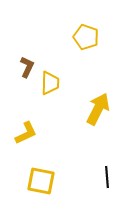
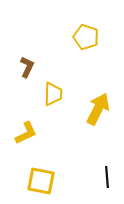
yellow trapezoid: moved 3 px right, 11 px down
